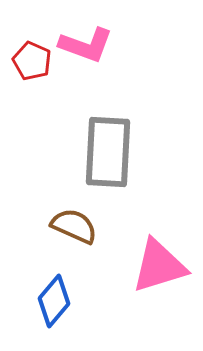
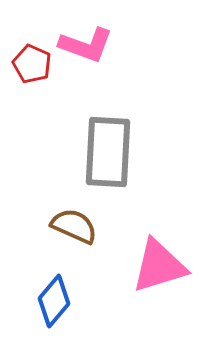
red pentagon: moved 3 px down
